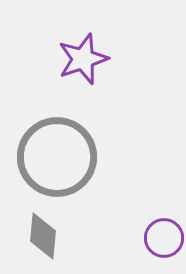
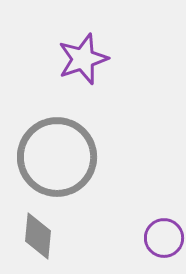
gray diamond: moved 5 px left
